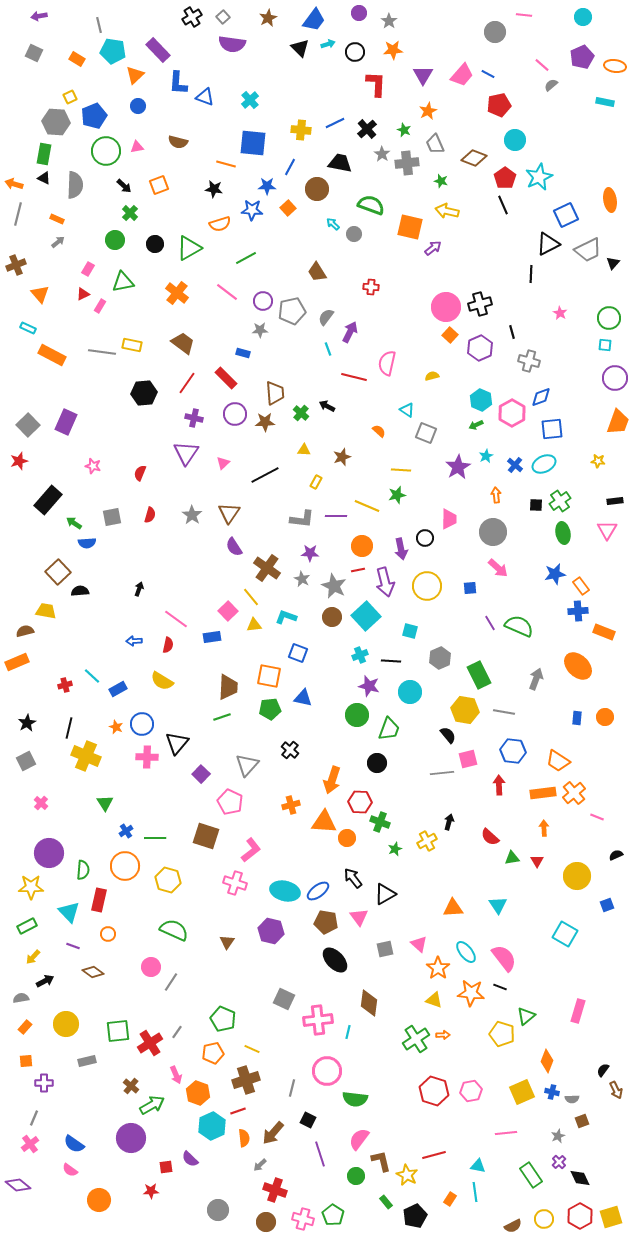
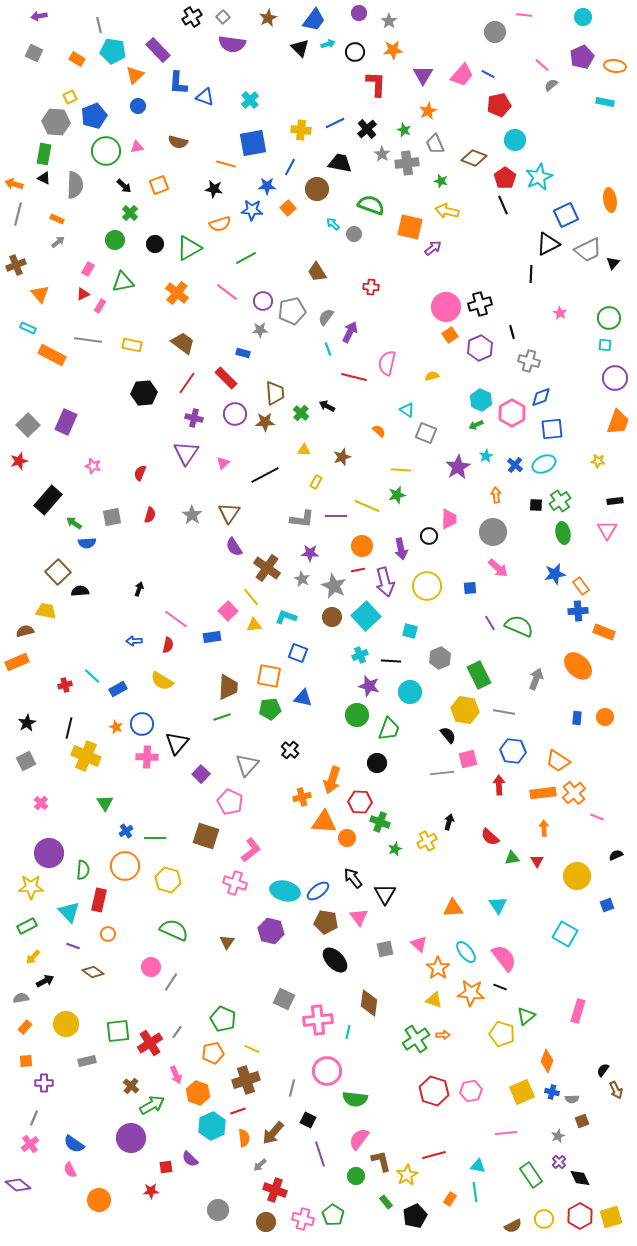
blue square at (253, 143): rotated 16 degrees counterclockwise
orange square at (450, 335): rotated 14 degrees clockwise
gray line at (102, 352): moved 14 px left, 12 px up
black circle at (425, 538): moved 4 px right, 2 px up
orange cross at (291, 805): moved 11 px right, 8 px up
black triangle at (385, 894): rotated 30 degrees counterclockwise
pink semicircle at (70, 1170): rotated 28 degrees clockwise
yellow star at (407, 1175): rotated 15 degrees clockwise
